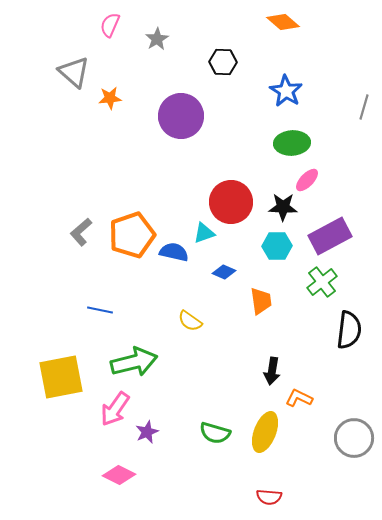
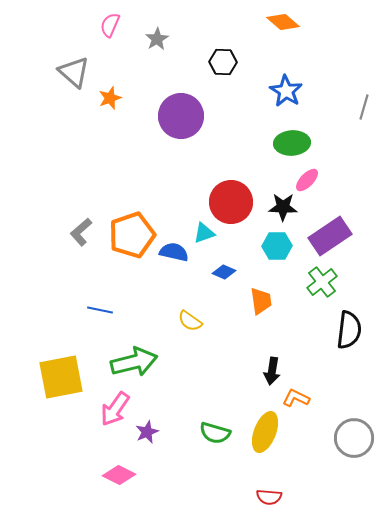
orange star: rotated 15 degrees counterclockwise
purple rectangle: rotated 6 degrees counterclockwise
orange L-shape: moved 3 px left
